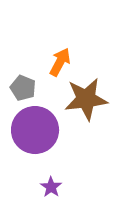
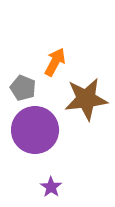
orange arrow: moved 5 px left
